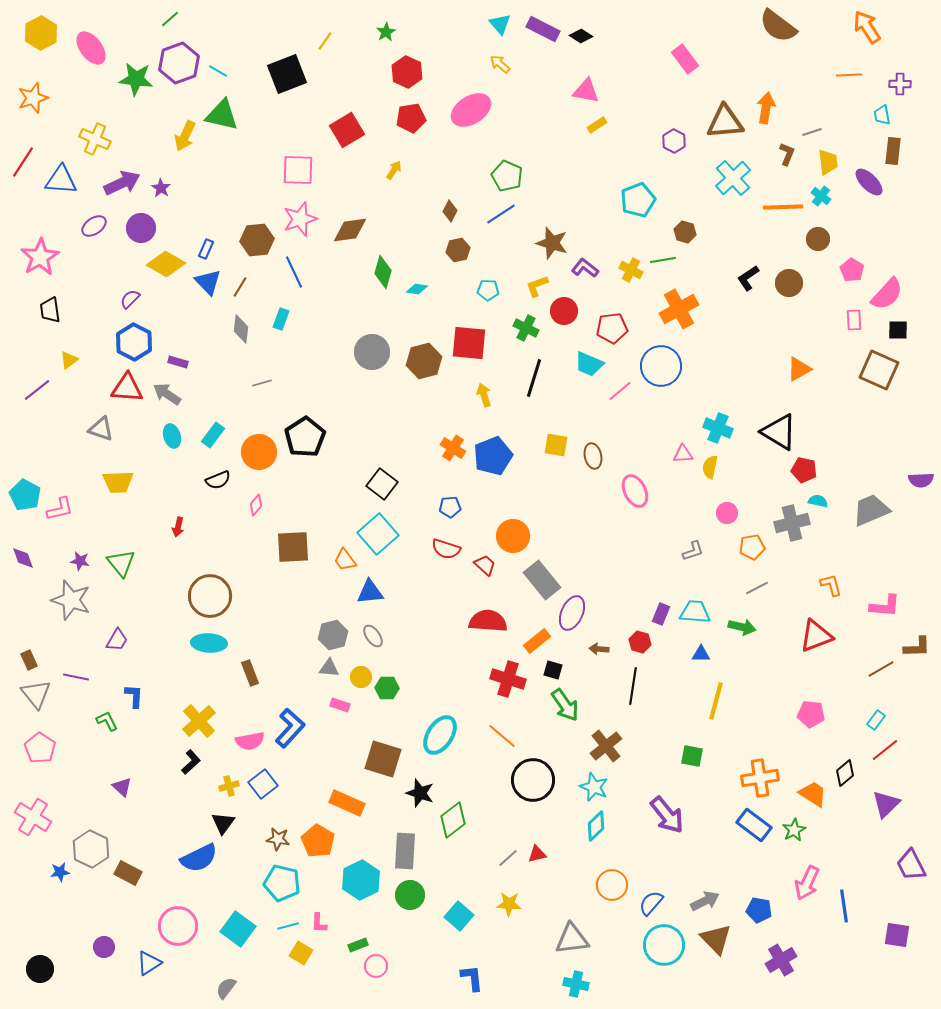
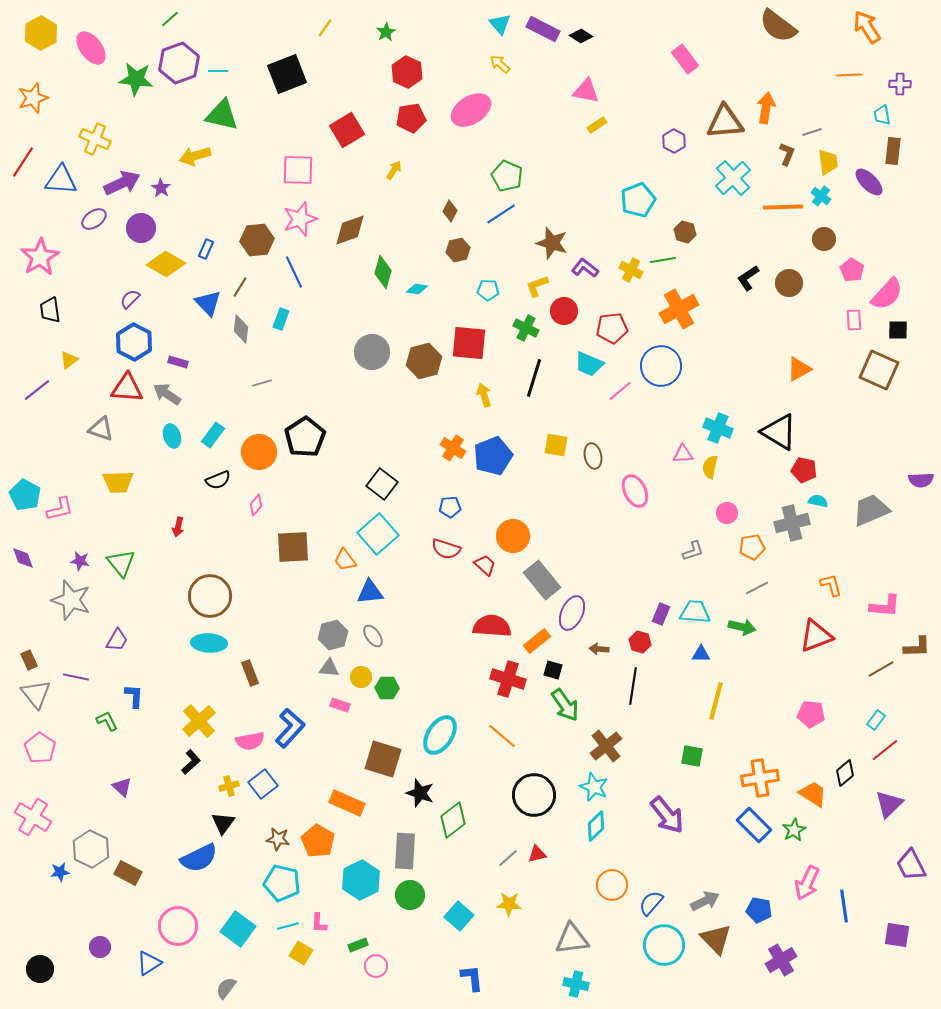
yellow line at (325, 41): moved 13 px up
cyan line at (218, 71): rotated 30 degrees counterclockwise
yellow arrow at (185, 136): moved 10 px right, 20 px down; rotated 48 degrees clockwise
purple ellipse at (94, 226): moved 7 px up
brown diamond at (350, 230): rotated 12 degrees counterclockwise
brown circle at (818, 239): moved 6 px right
blue triangle at (208, 282): moved 21 px down
red semicircle at (488, 621): moved 4 px right, 5 px down
black circle at (533, 780): moved 1 px right, 15 px down
purple triangle at (886, 804): moved 3 px right
blue rectangle at (754, 825): rotated 8 degrees clockwise
purple circle at (104, 947): moved 4 px left
